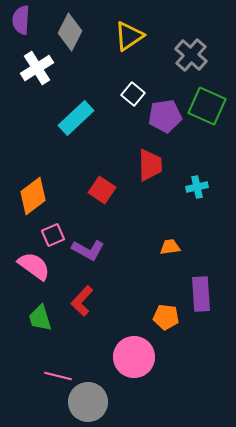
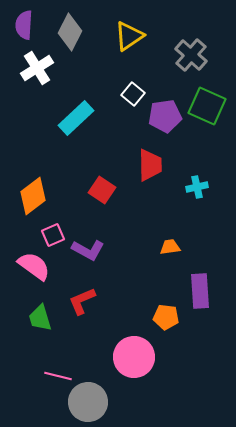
purple semicircle: moved 3 px right, 5 px down
purple rectangle: moved 1 px left, 3 px up
red L-shape: rotated 24 degrees clockwise
